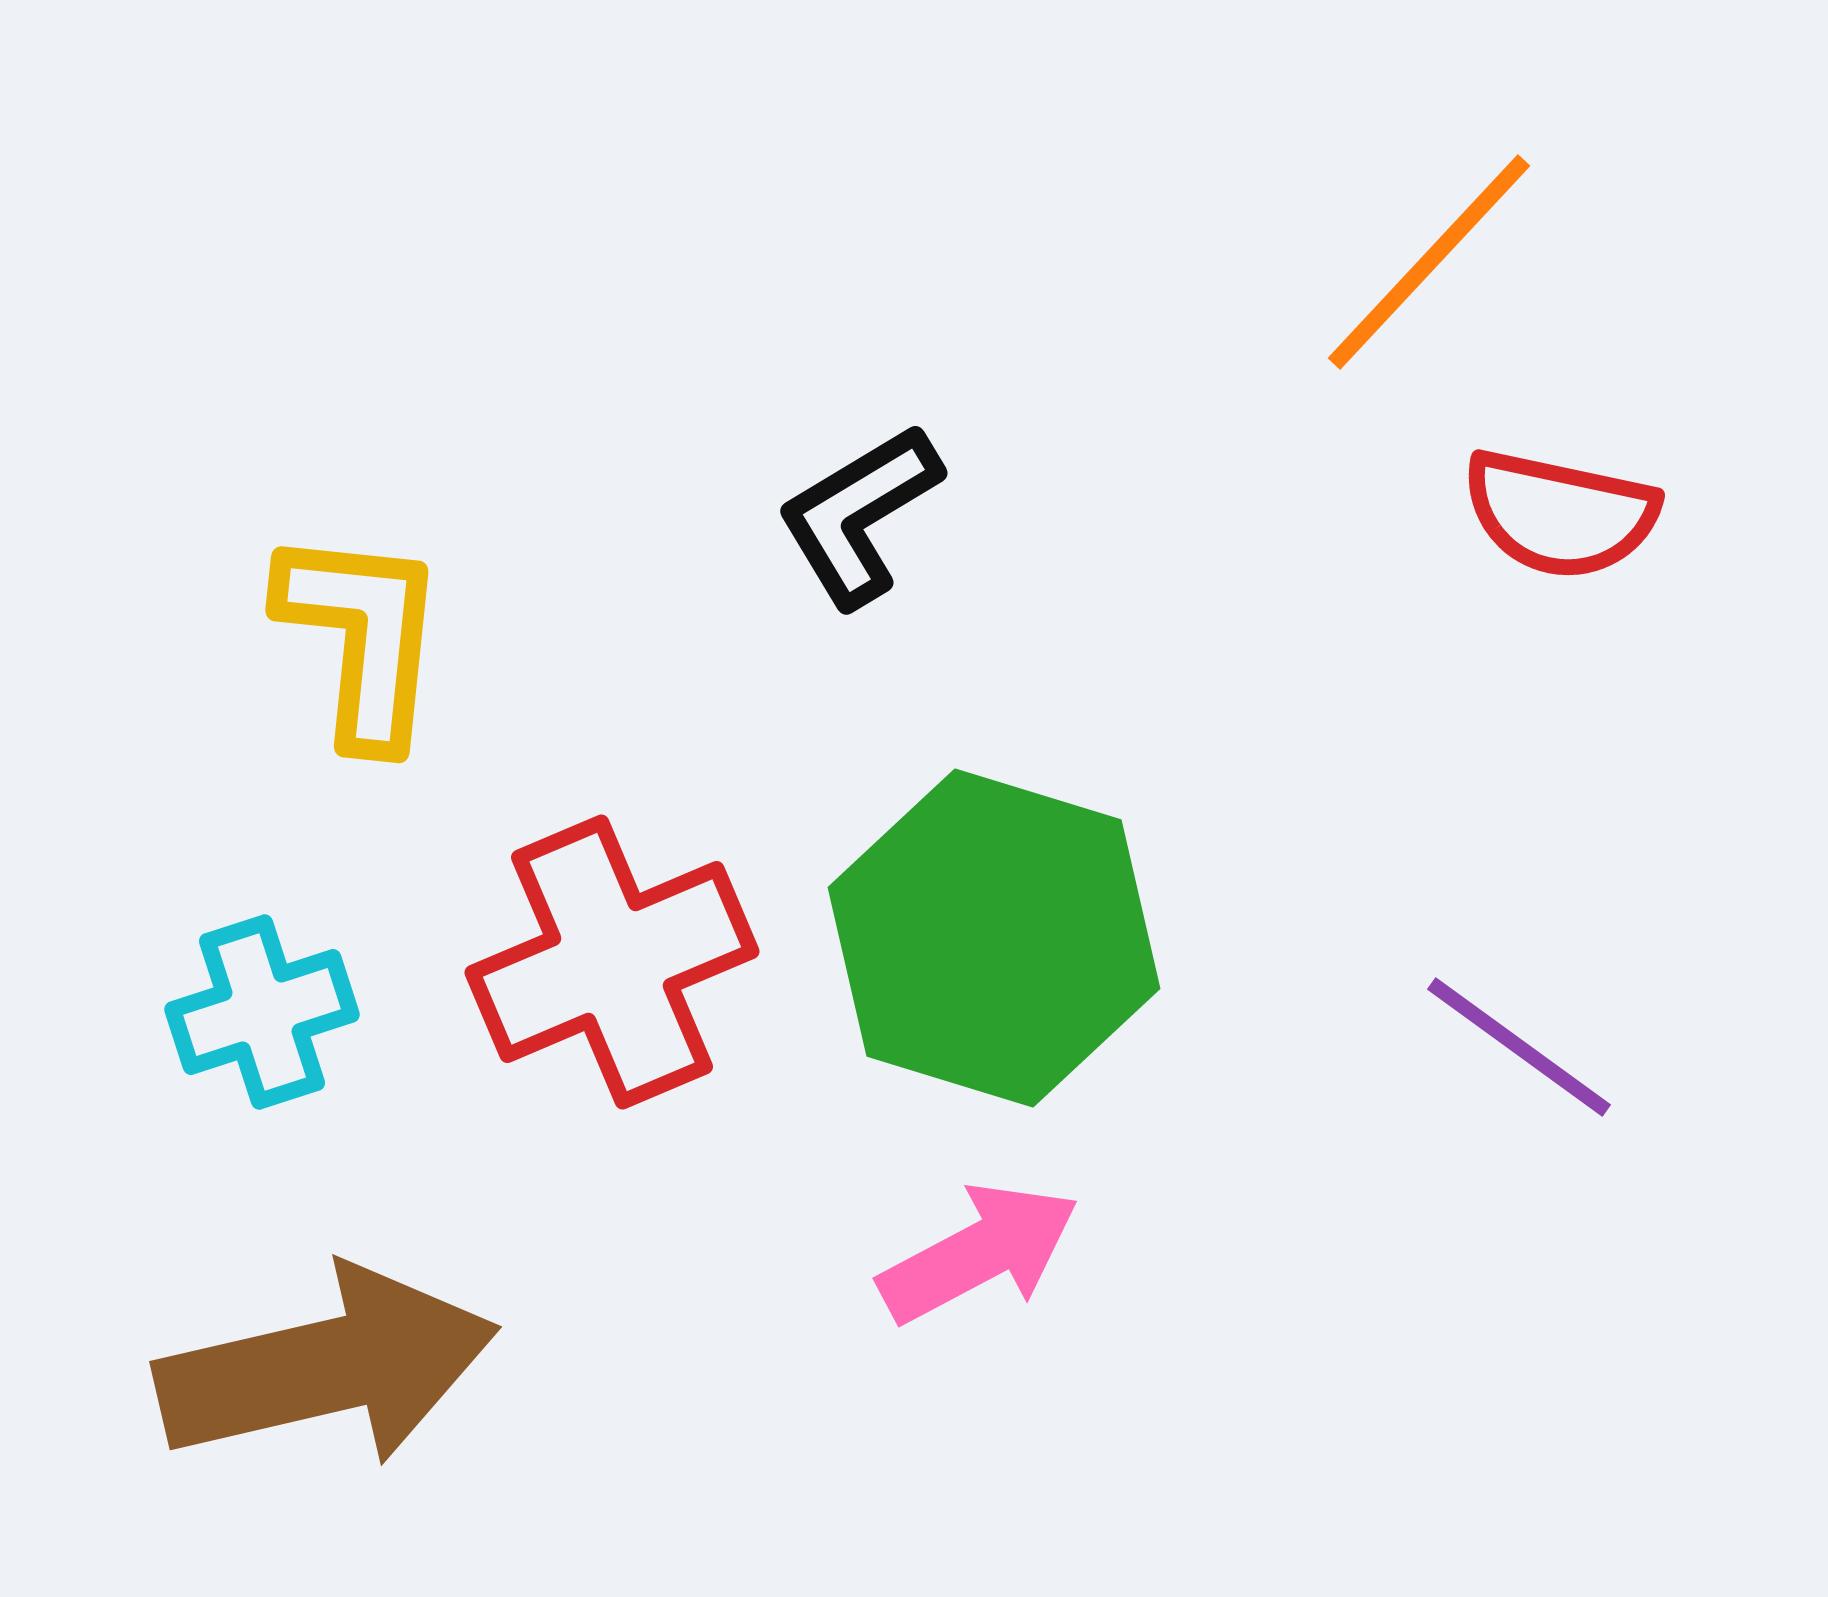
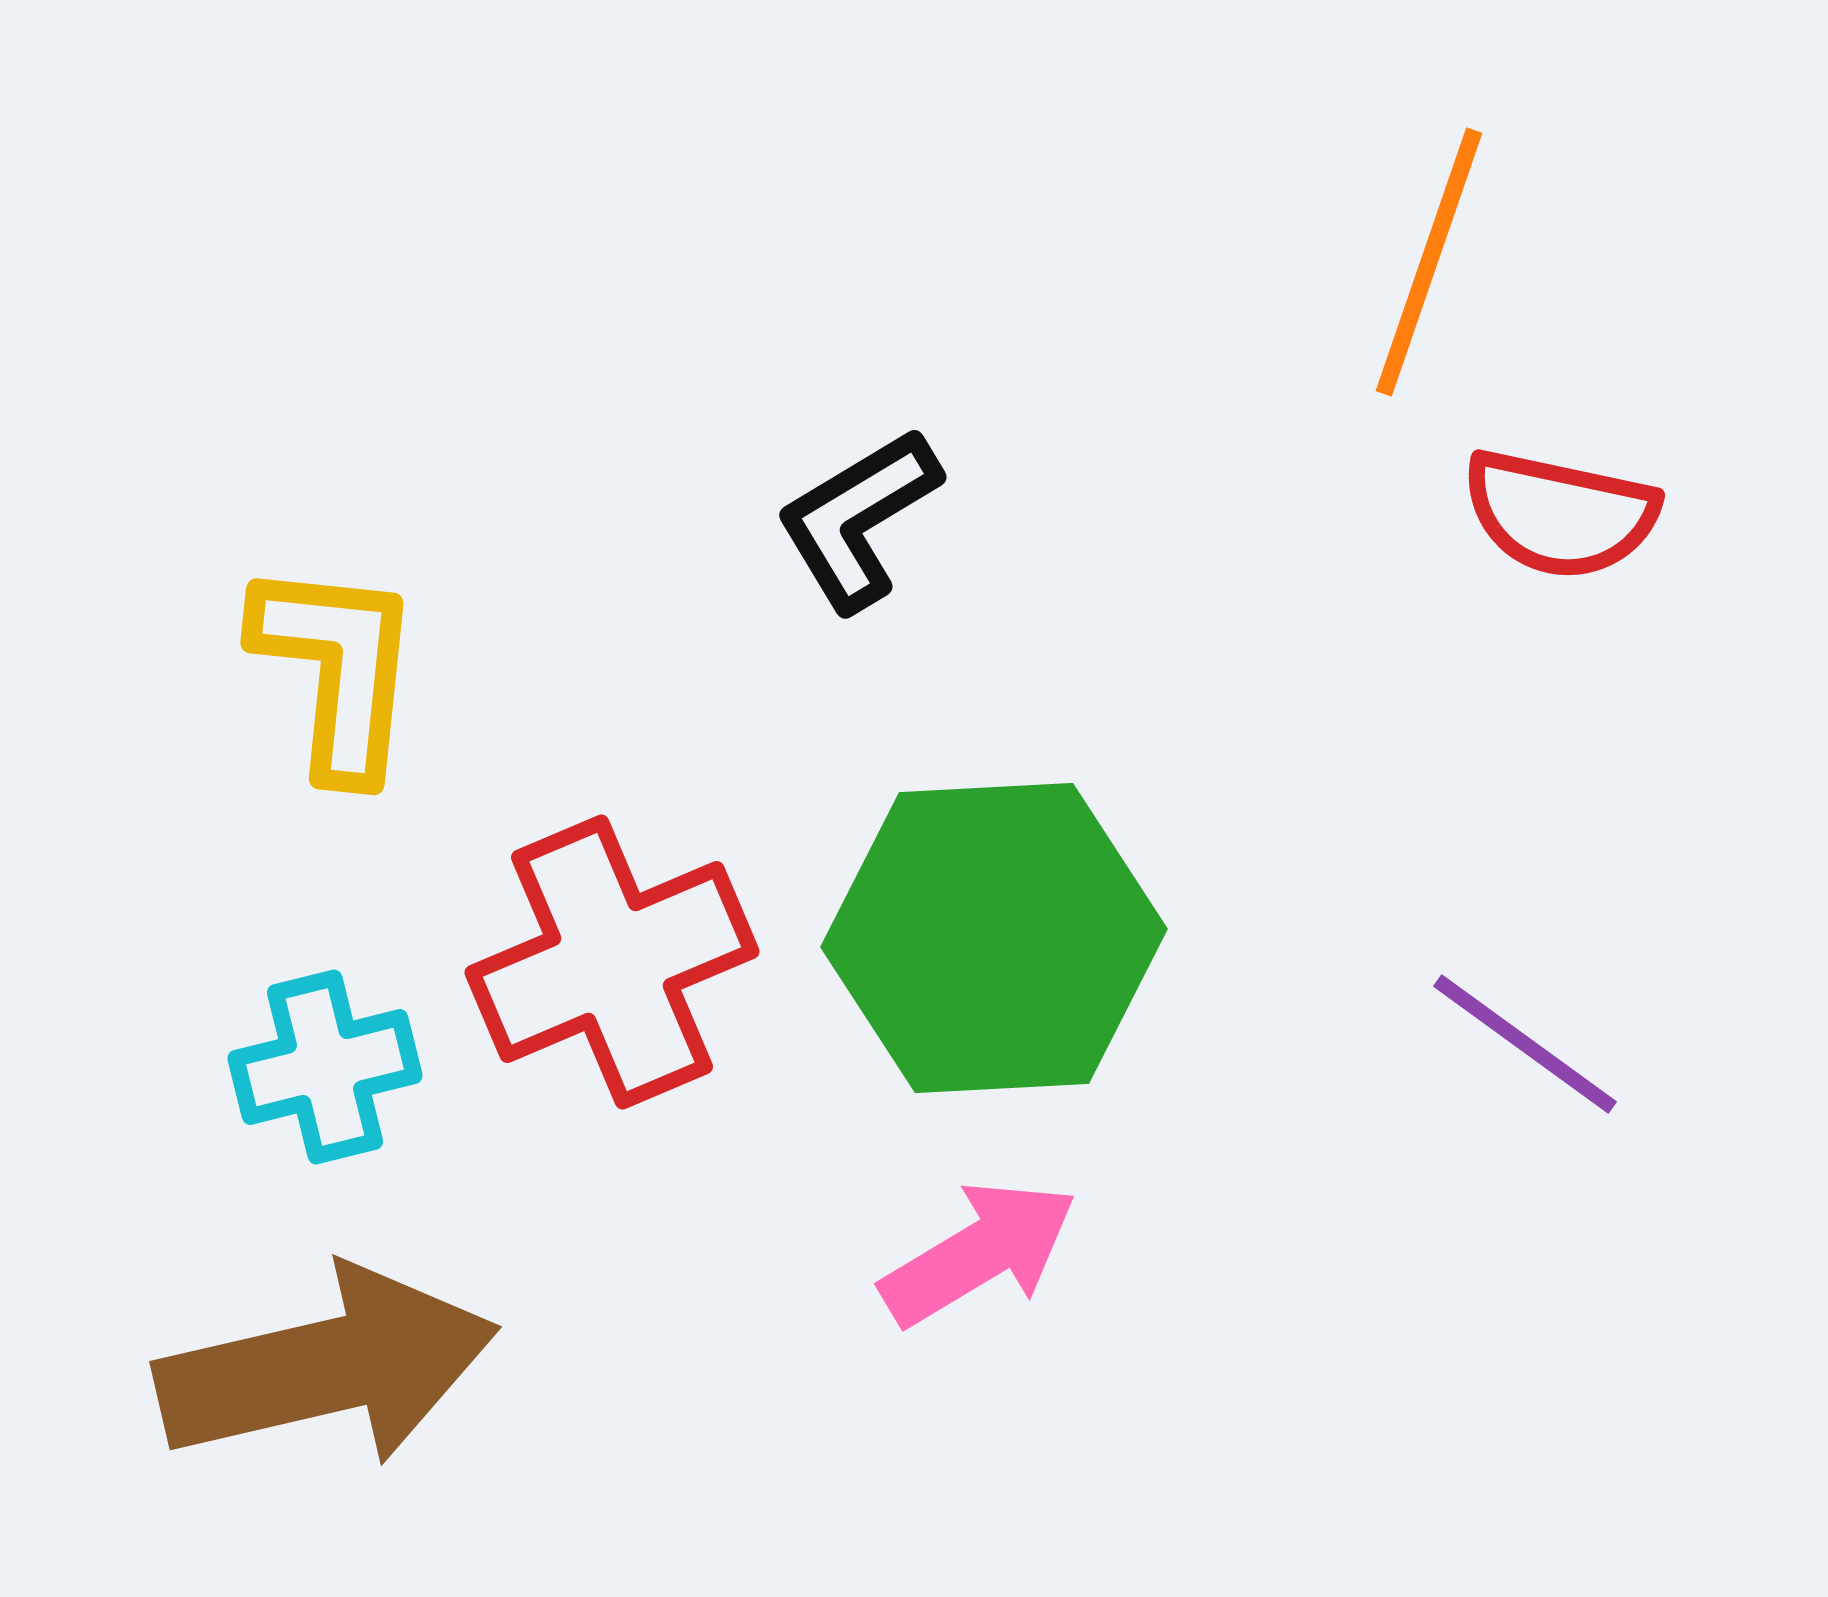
orange line: rotated 24 degrees counterclockwise
black L-shape: moved 1 px left, 4 px down
yellow L-shape: moved 25 px left, 32 px down
green hexagon: rotated 20 degrees counterclockwise
cyan cross: moved 63 px right, 55 px down; rotated 4 degrees clockwise
purple line: moved 6 px right, 3 px up
pink arrow: rotated 3 degrees counterclockwise
